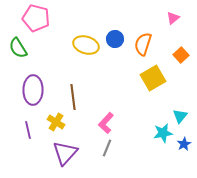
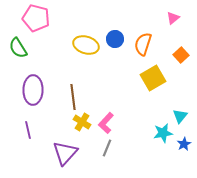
yellow cross: moved 26 px right
